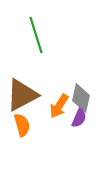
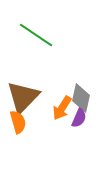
green line: rotated 39 degrees counterclockwise
brown triangle: moved 1 px right, 2 px down; rotated 18 degrees counterclockwise
orange arrow: moved 3 px right, 2 px down
orange semicircle: moved 4 px left, 3 px up
